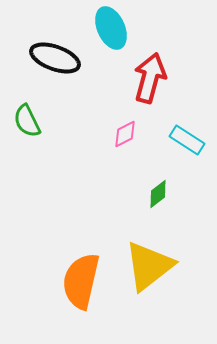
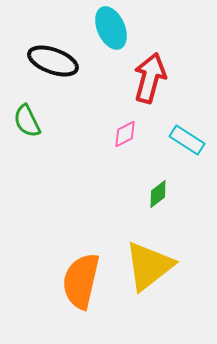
black ellipse: moved 2 px left, 3 px down
